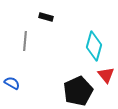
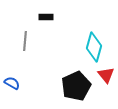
black rectangle: rotated 16 degrees counterclockwise
cyan diamond: moved 1 px down
black pentagon: moved 2 px left, 5 px up
